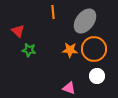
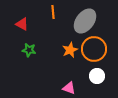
red triangle: moved 4 px right, 7 px up; rotated 16 degrees counterclockwise
orange star: rotated 28 degrees counterclockwise
